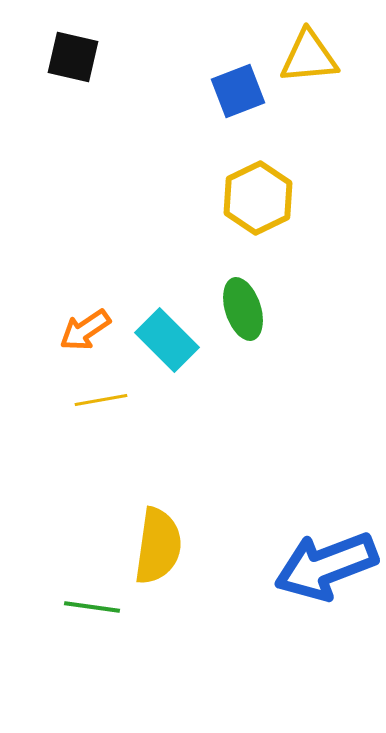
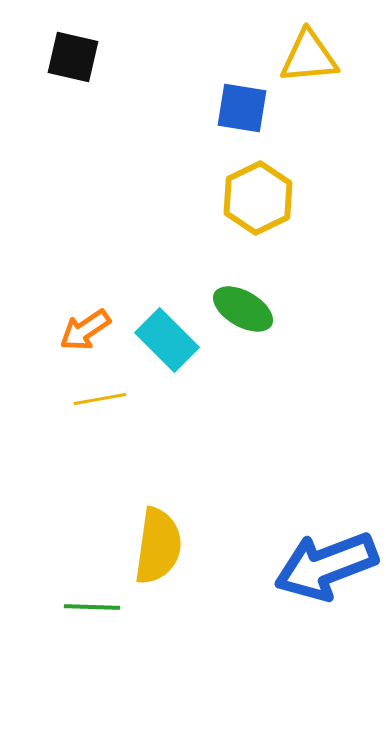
blue square: moved 4 px right, 17 px down; rotated 30 degrees clockwise
green ellipse: rotated 42 degrees counterclockwise
yellow line: moved 1 px left, 1 px up
green line: rotated 6 degrees counterclockwise
